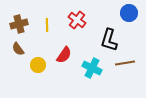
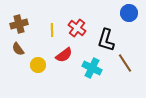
red cross: moved 8 px down
yellow line: moved 5 px right, 5 px down
black L-shape: moved 3 px left
red semicircle: rotated 18 degrees clockwise
brown line: rotated 66 degrees clockwise
